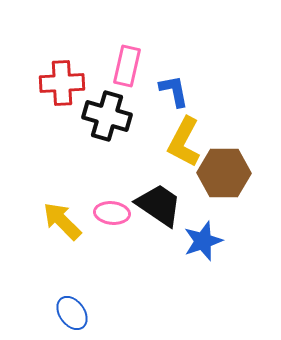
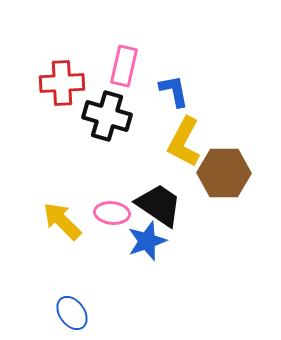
pink rectangle: moved 3 px left
blue star: moved 56 px left
